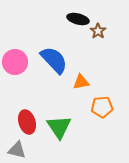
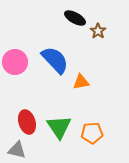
black ellipse: moved 3 px left, 1 px up; rotated 15 degrees clockwise
blue semicircle: moved 1 px right
orange pentagon: moved 10 px left, 26 px down
